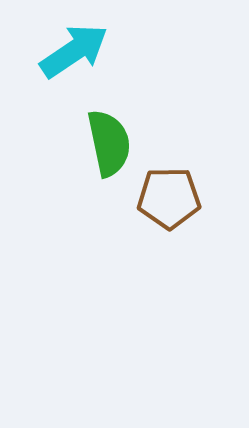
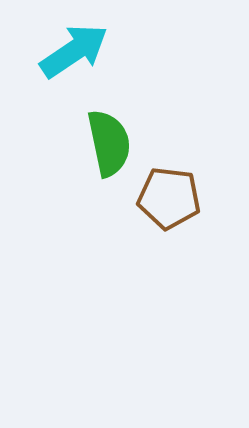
brown pentagon: rotated 8 degrees clockwise
